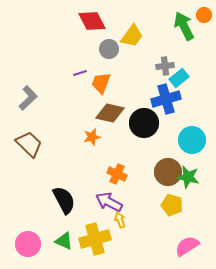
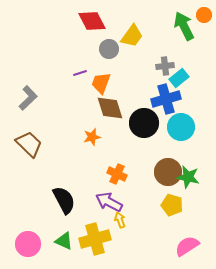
brown diamond: moved 5 px up; rotated 60 degrees clockwise
cyan circle: moved 11 px left, 13 px up
